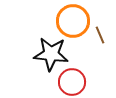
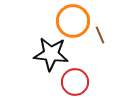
red circle: moved 3 px right
